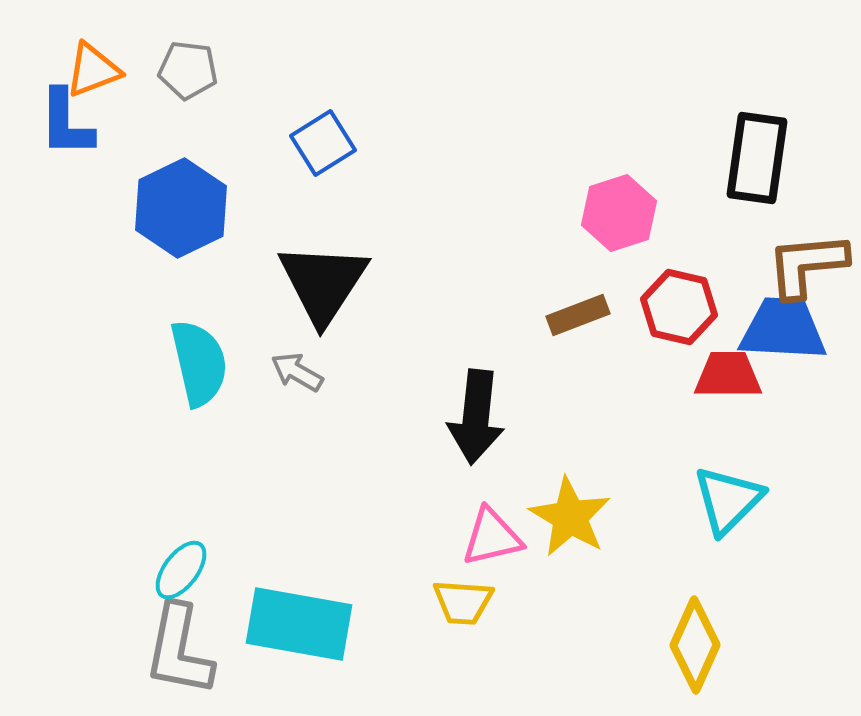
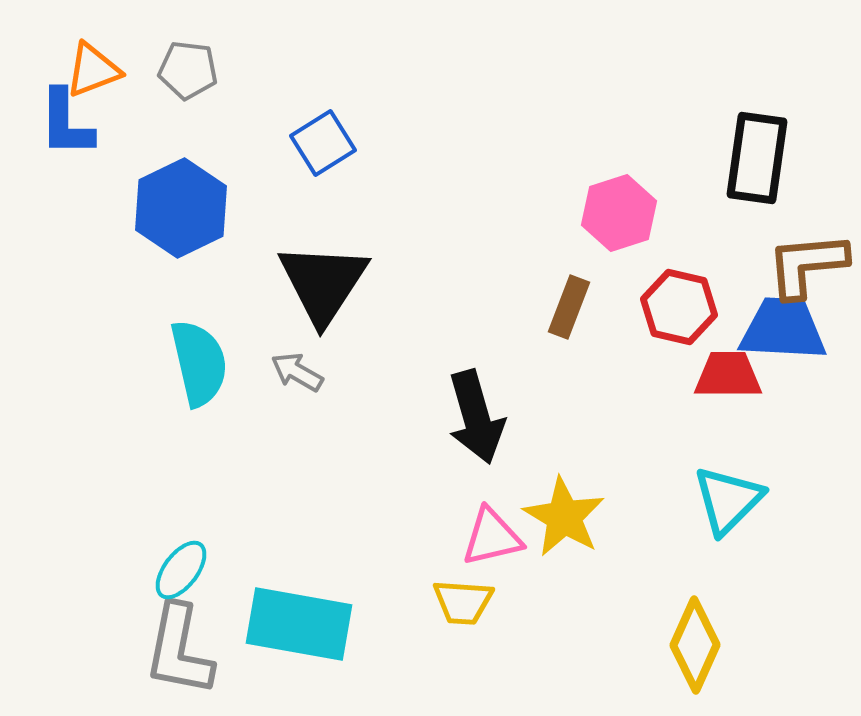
brown rectangle: moved 9 px left, 8 px up; rotated 48 degrees counterclockwise
black arrow: rotated 22 degrees counterclockwise
yellow star: moved 6 px left
